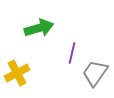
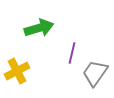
yellow cross: moved 2 px up
